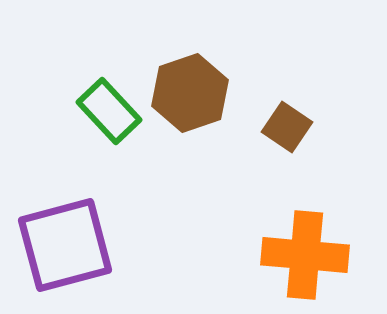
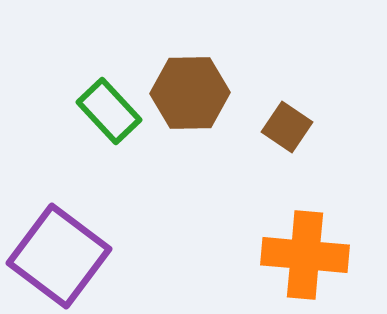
brown hexagon: rotated 18 degrees clockwise
purple square: moved 6 px left, 11 px down; rotated 38 degrees counterclockwise
